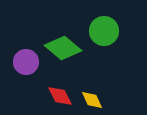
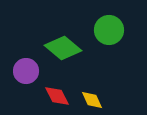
green circle: moved 5 px right, 1 px up
purple circle: moved 9 px down
red diamond: moved 3 px left
